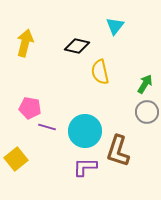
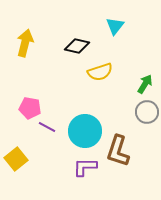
yellow semicircle: rotated 95 degrees counterclockwise
purple line: rotated 12 degrees clockwise
